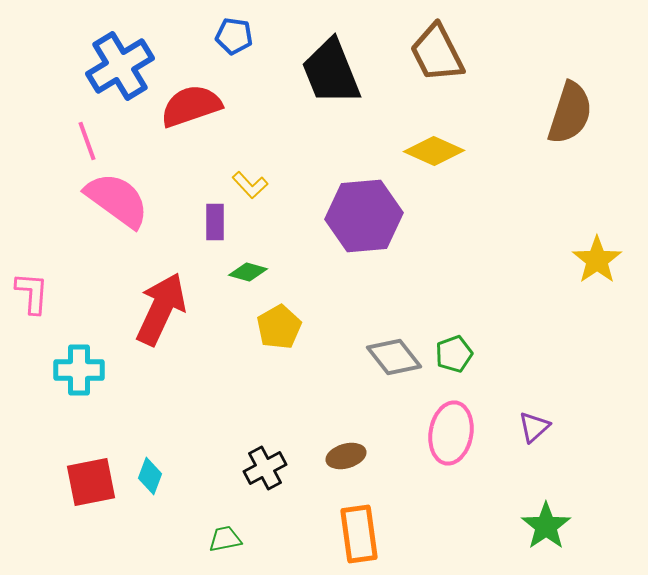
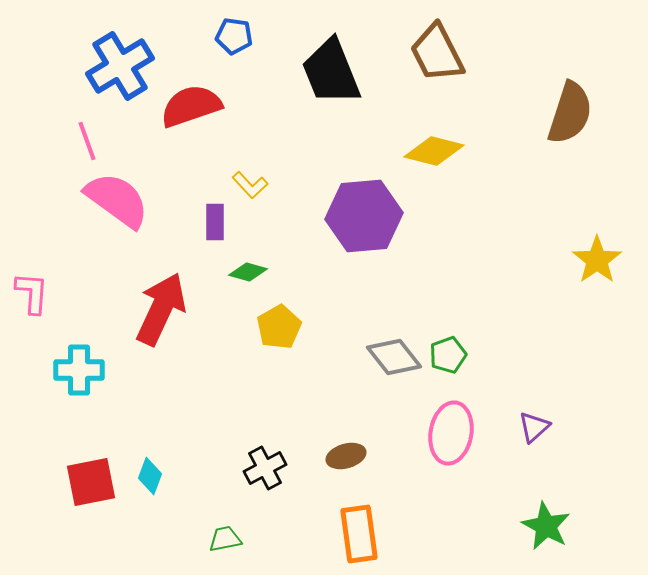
yellow diamond: rotated 10 degrees counterclockwise
green pentagon: moved 6 px left, 1 px down
green star: rotated 9 degrees counterclockwise
